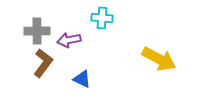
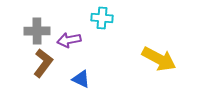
blue triangle: moved 1 px left
